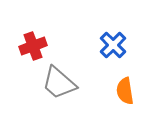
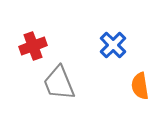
gray trapezoid: rotated 27 degrees clockwise
orange semicircle: moved 15 px right, 5 px up
